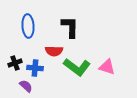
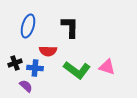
blue ellipse: rotated 20 degrees clockwise
red semicircle: moved 6 px left
green L-shape: moved 3 px down
